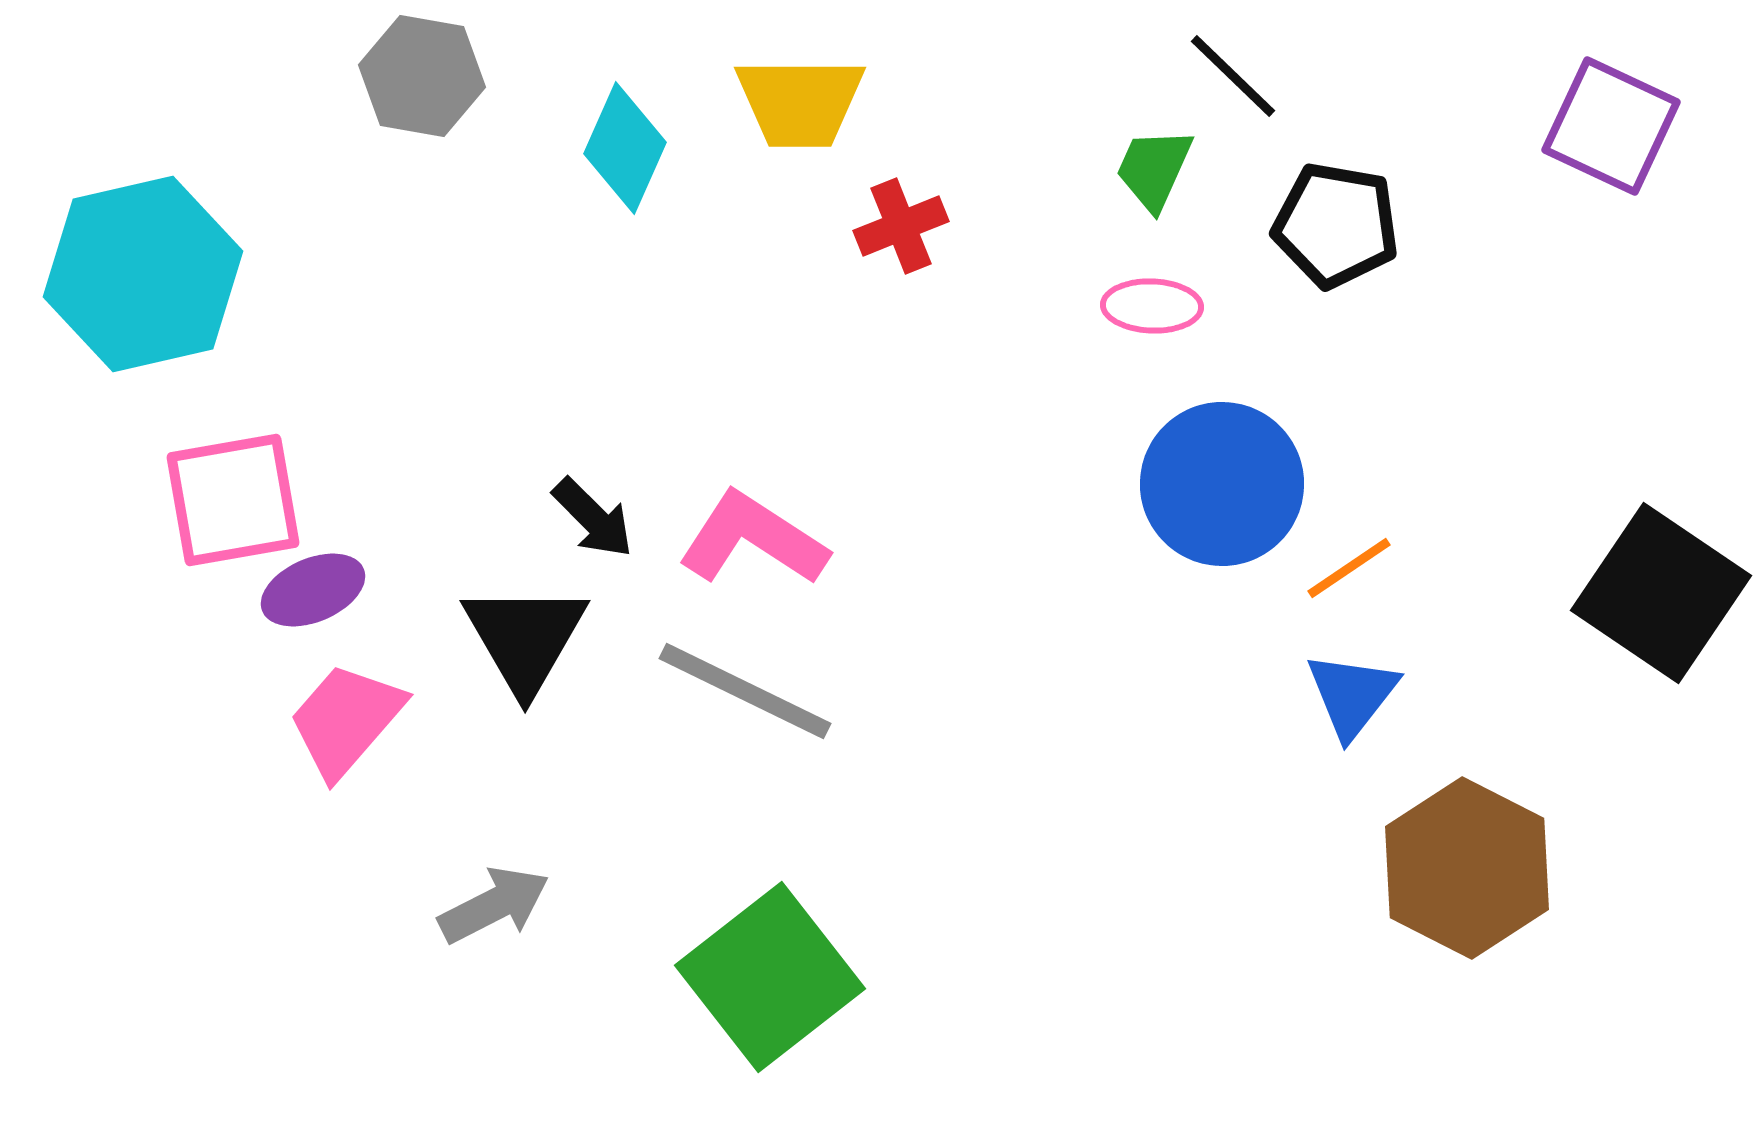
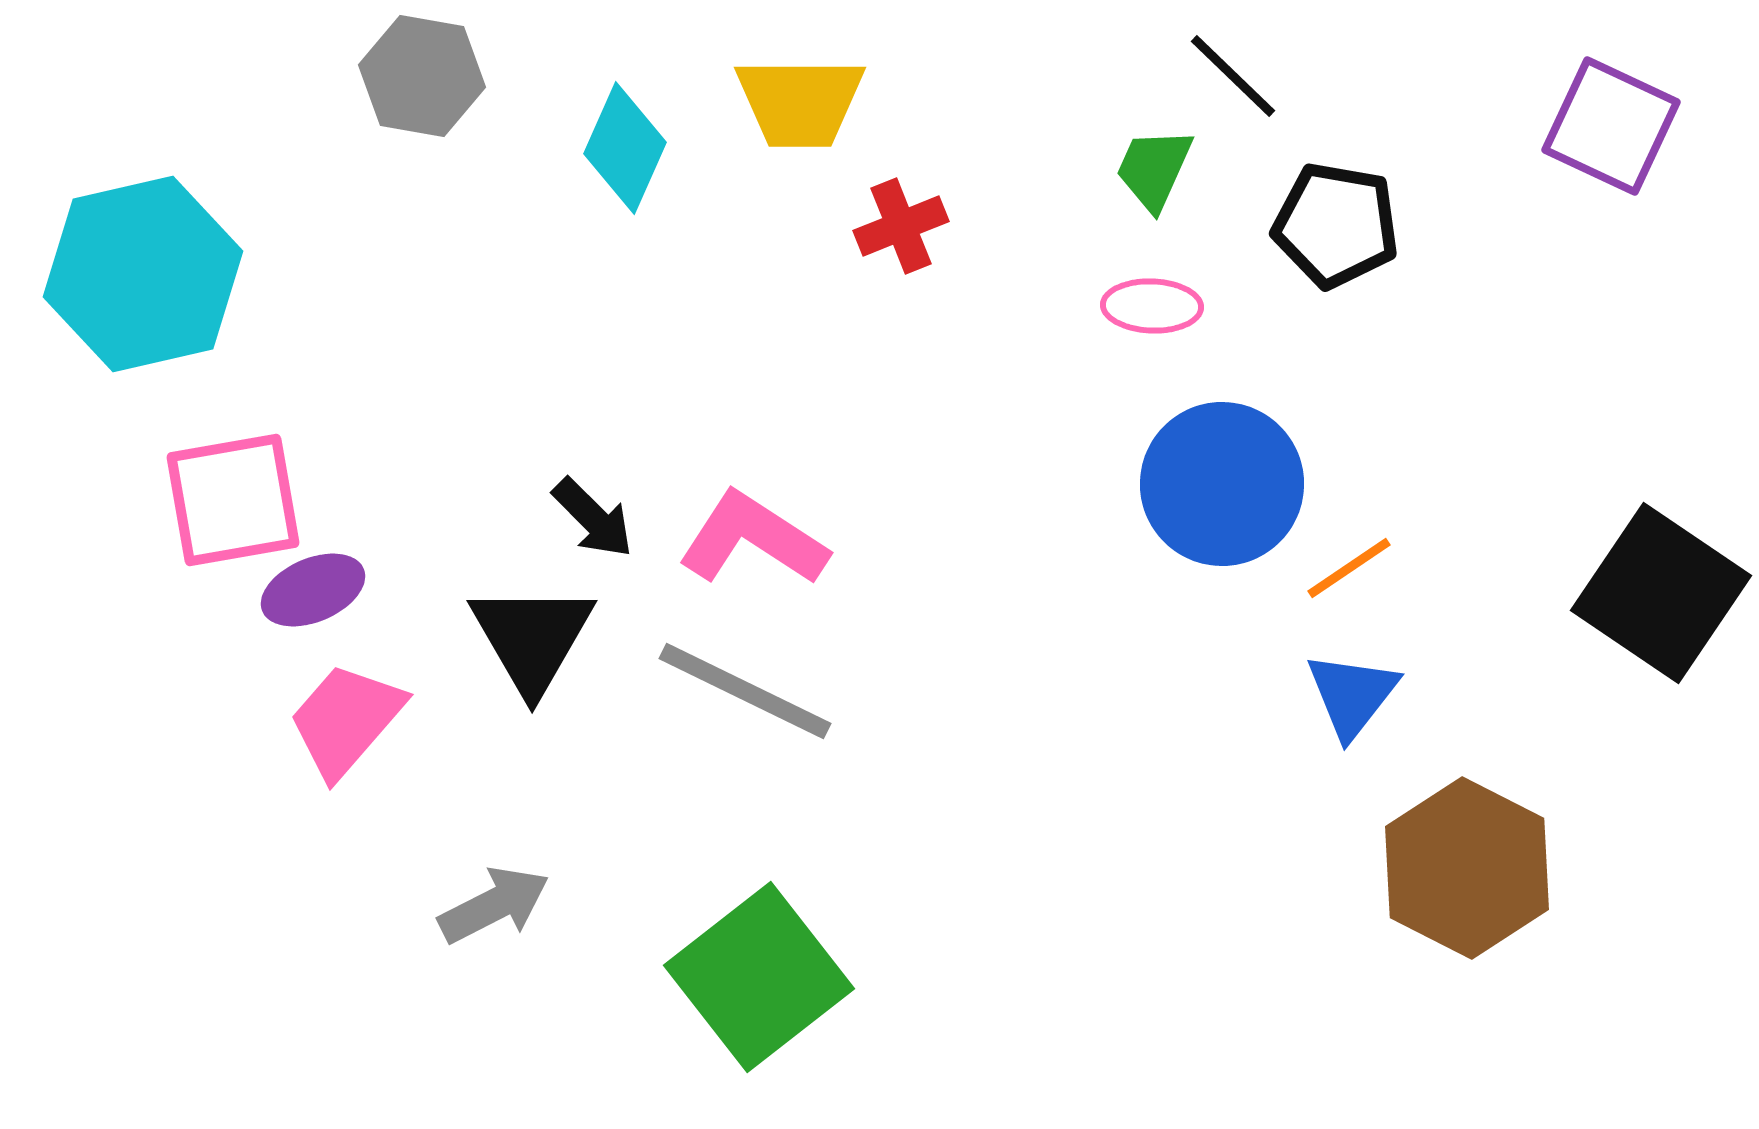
black triangle: moved 7 px right
green square: moved 11 px left
